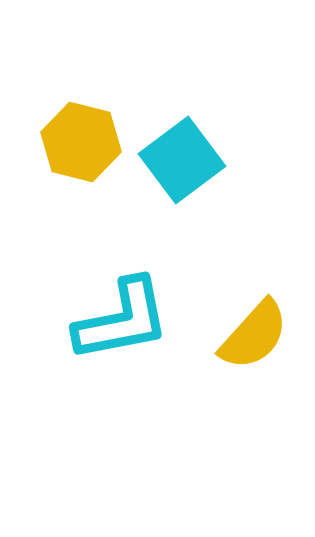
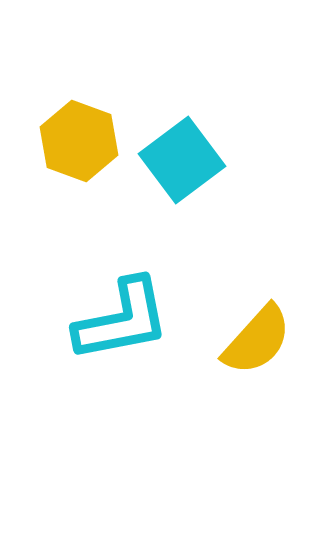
yellow hexagon: moved 2 px left, 1 px up; rotated 6 degrees clockwise
yellow semicircle: moved 3 px right, 5 px down
